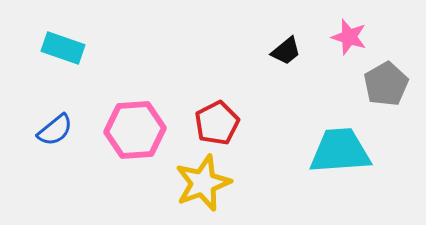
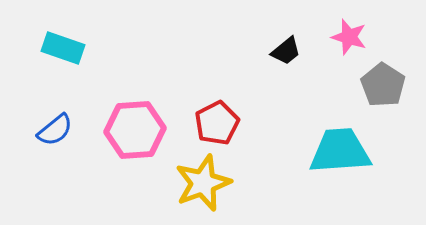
gray pentagon: moved 3 px left, 1 px down; rotated 9 degrees counterclockwise
